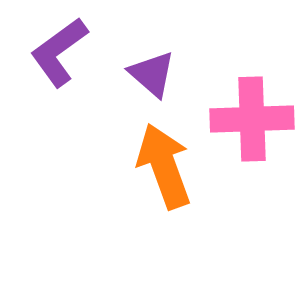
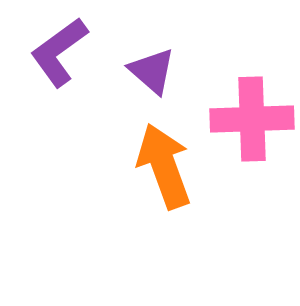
purple triangle: moved 3 px up
